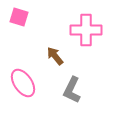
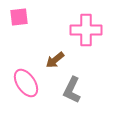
pink square: rotated 24 degrees counterclockwise
brown arrow: moved 4 px down; rotated 90 degrees counterclockwise
pink ellipse: moved 3 px right
